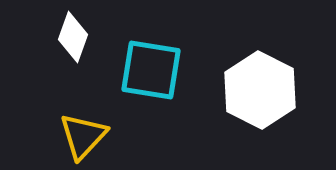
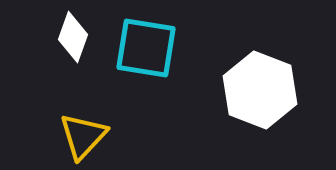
cyan square: moved 5 px left, 22 px up
white hexagon: rotated 6 degrees counterclockwise
